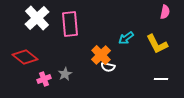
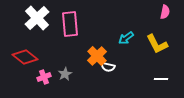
orange cross: moved 4 px left, 1 px down
pink cross: moved 2 px up
